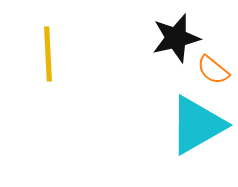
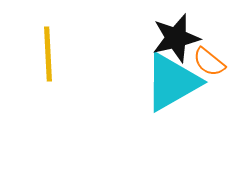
orange semicircle: moved 4 px left, 8 px up
cyan triangle: moved 25 px left, 43 px up
